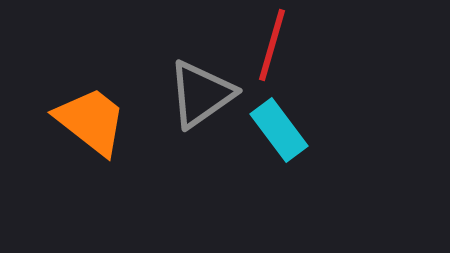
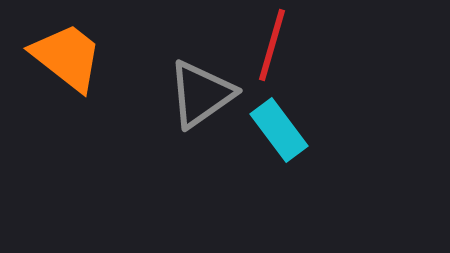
orange trapezoid: moved 24 px left, 64 px up
